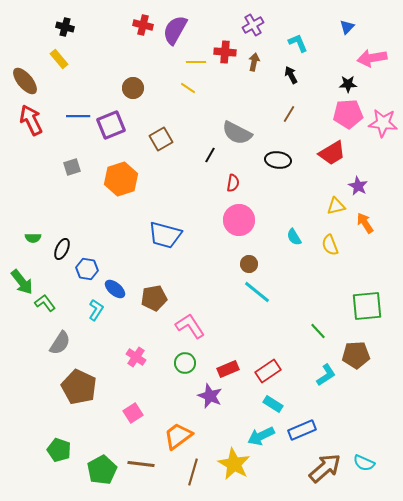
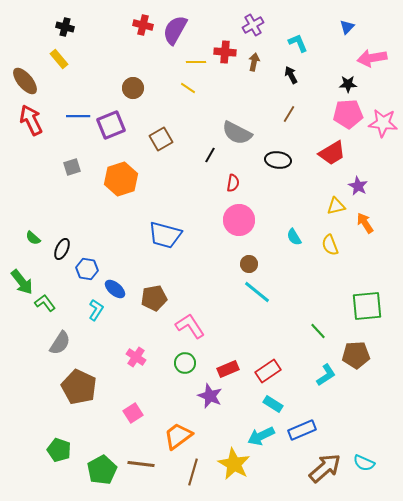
green semicircle at (33, 238): rotated 42 degrees clockwise
